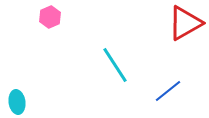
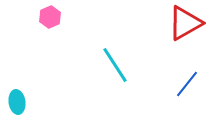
blue line: moved 19 px right, 7 px up; rotated 12 degrees counterclockwise
